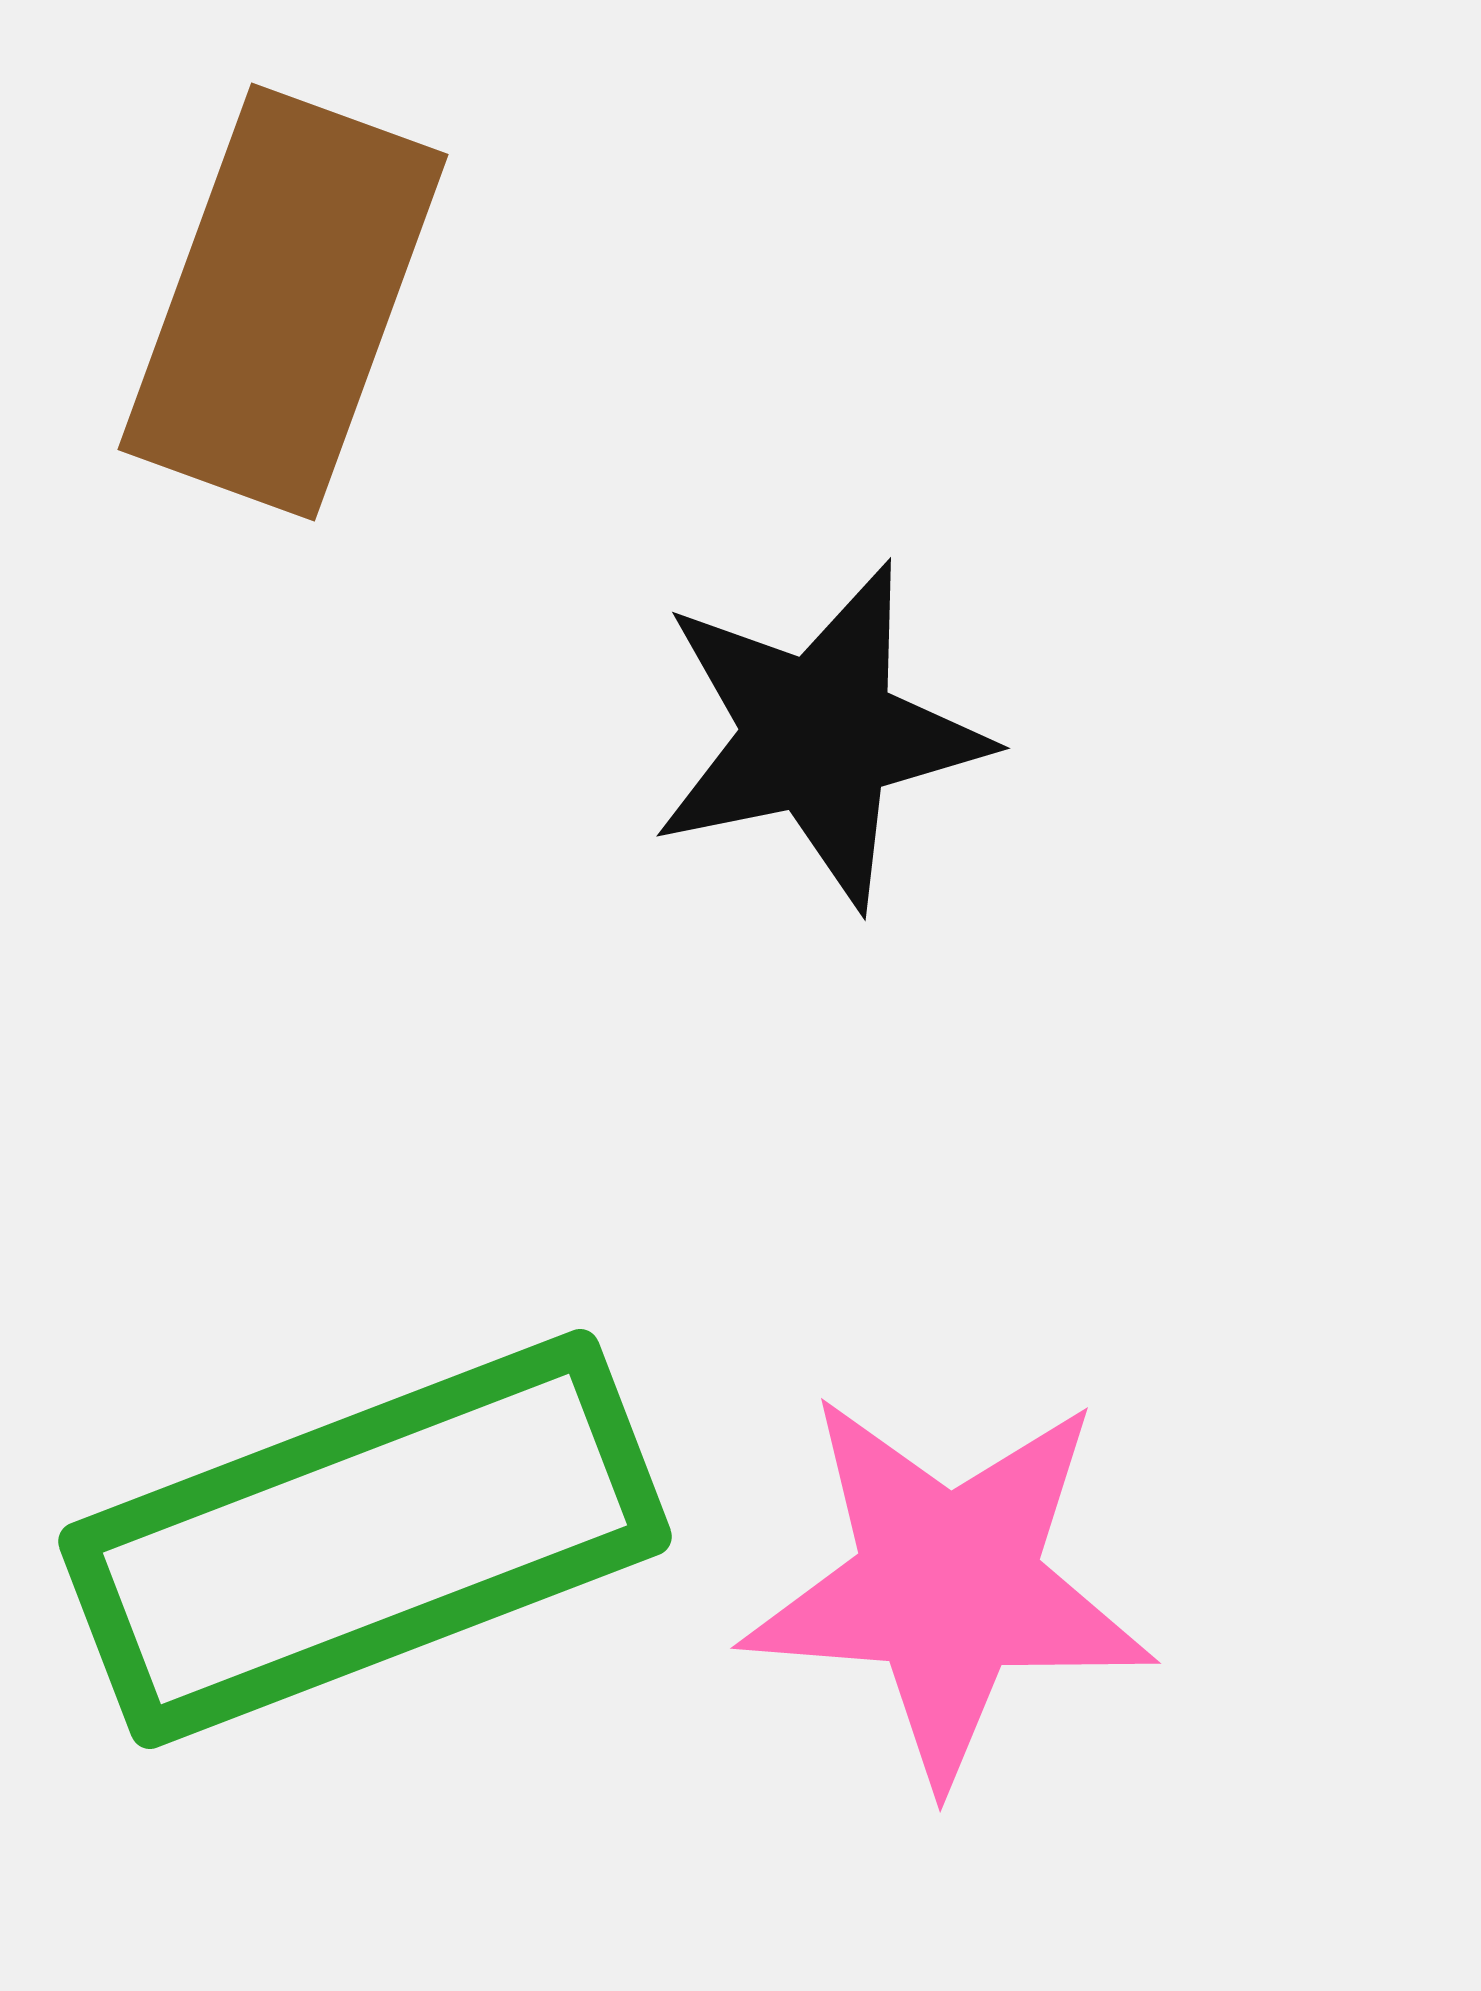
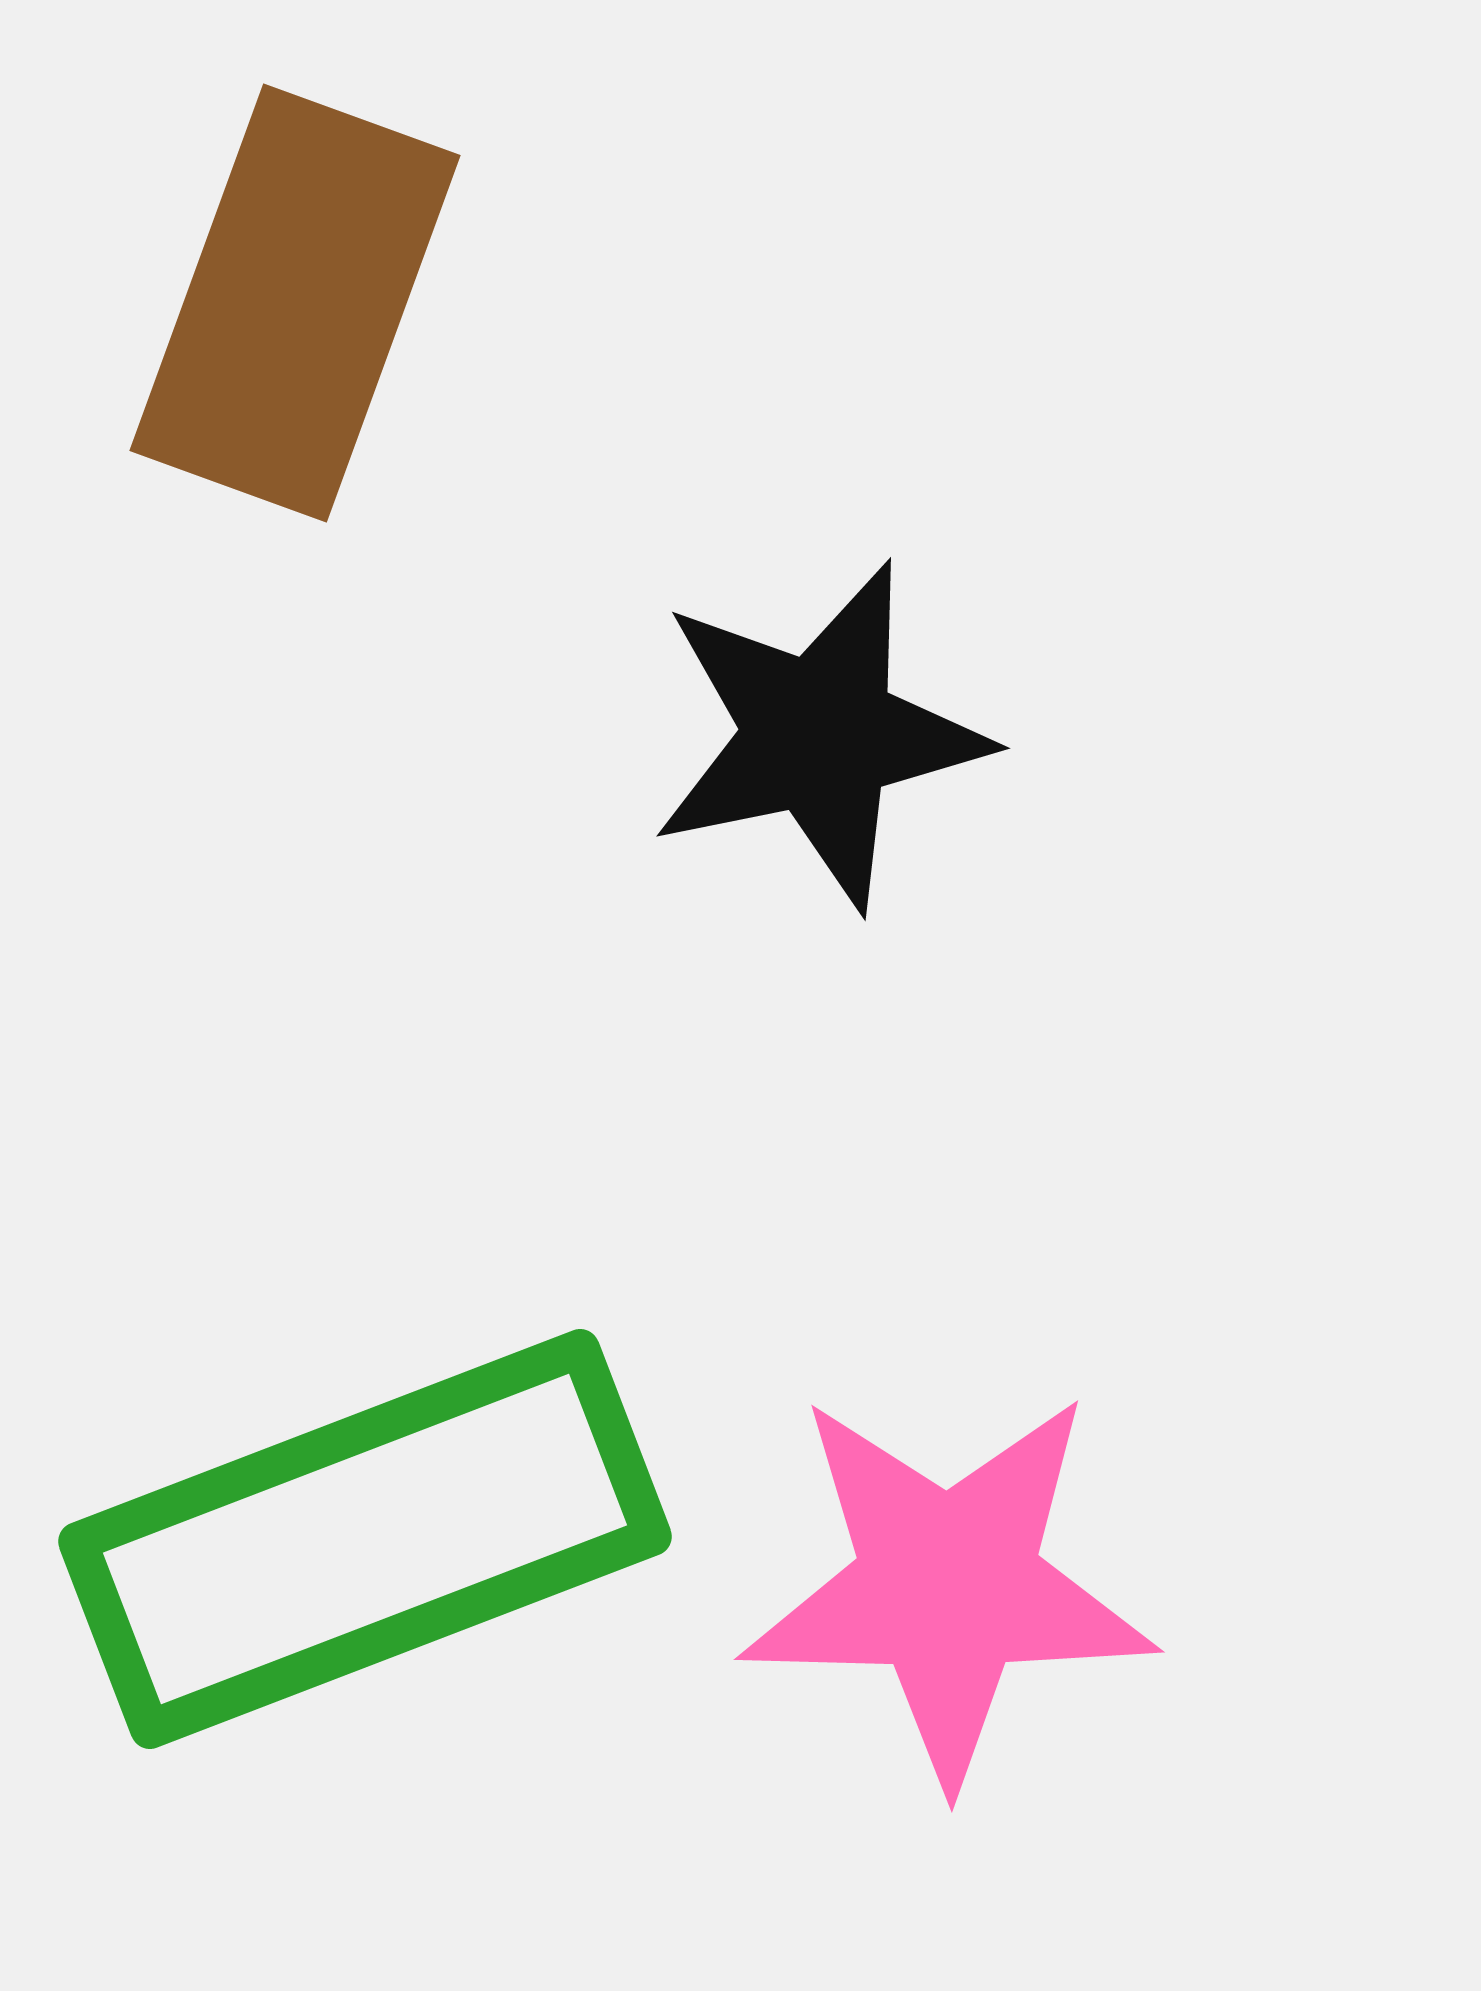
brown rectangle: moved 12 px right, 1 px down
pink star: rotated 3 degrees counterclockwise
